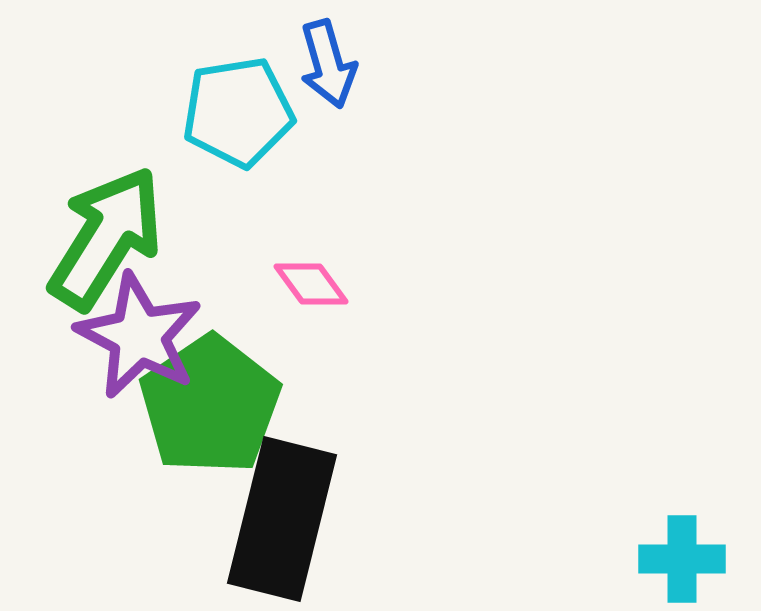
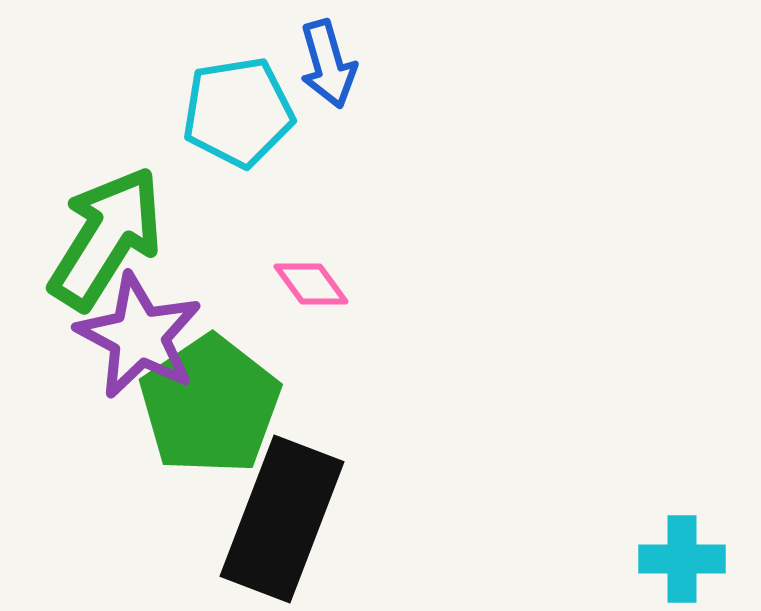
black rectangle: rotated 7 degrees clockwise
